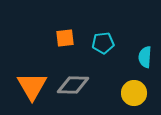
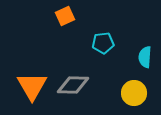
orange square: moved 22 px up; rotated 18 degrees counterclockwise
